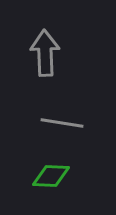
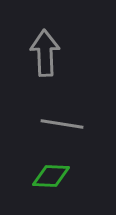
gray line: moved 1 px down
